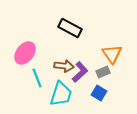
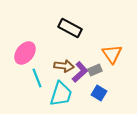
gray rectangle: moved 8 px left, 2 px up
